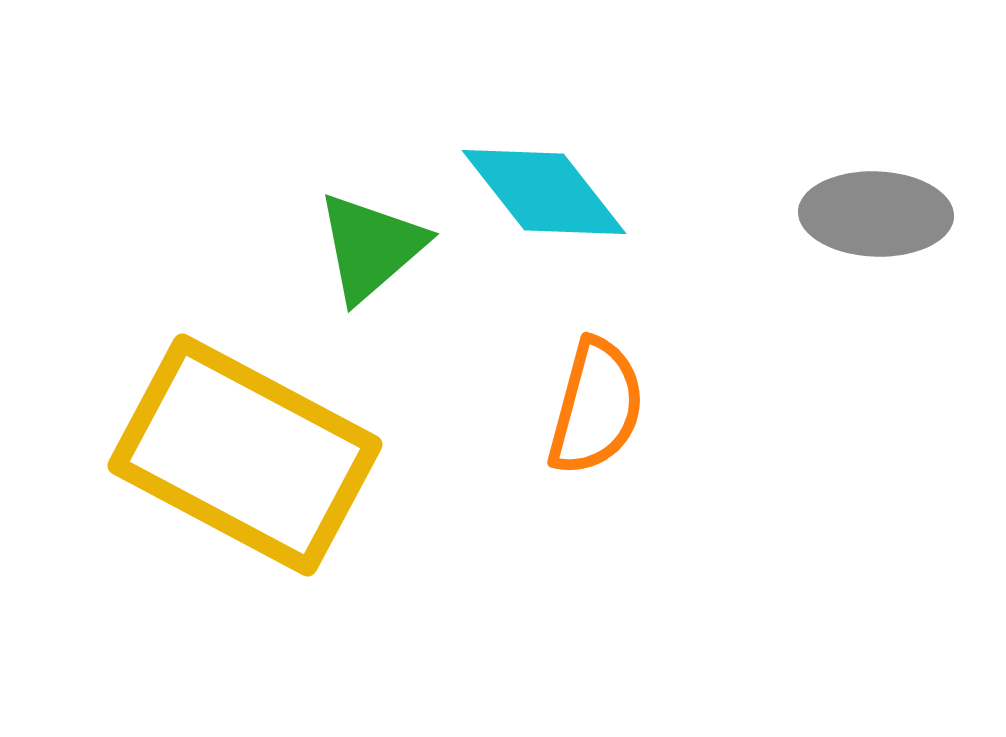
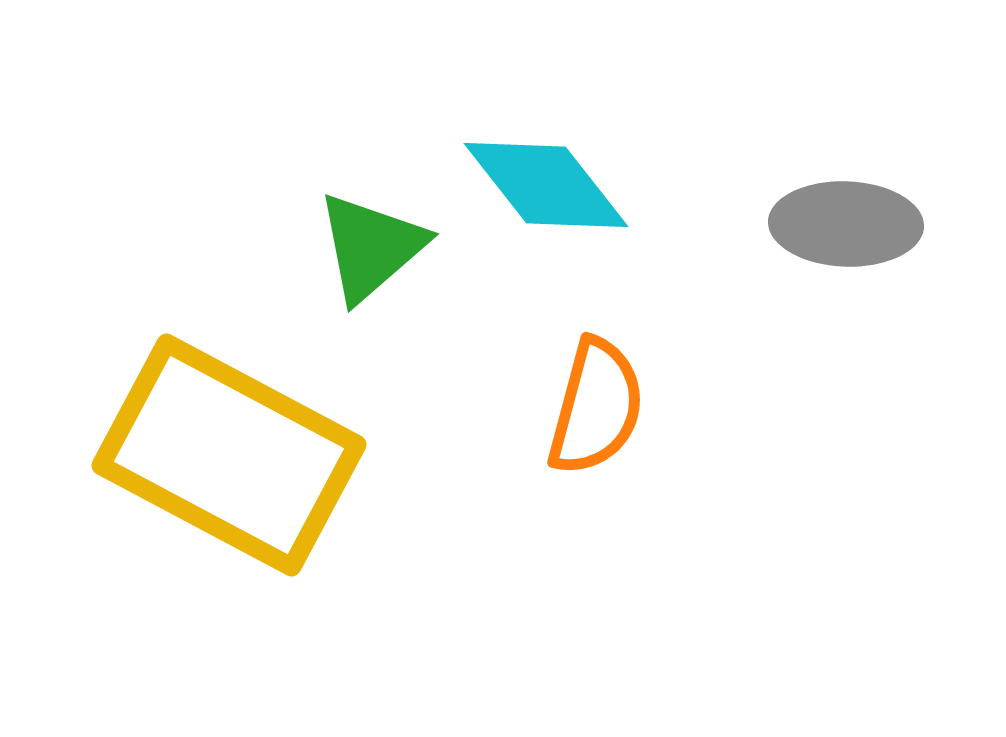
cyan diamond: moved 2 px right, 7 px up
gray ellipse: moved 30 px left, 10 px down
yellow rectangle: moved 16 px left
